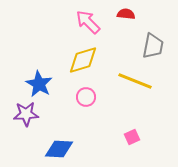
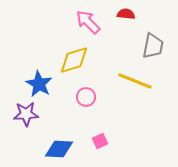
yellow diamond: moved 9 px left
pink square: moved 32 px left, 4 px down
